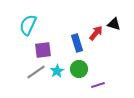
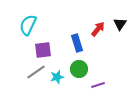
black triangle: moved 6 px right; rotated 48 degrees clockwise
red arrow: moved 2 px right, 4 px up
cyan star: moved 6 px down; rotated 16 degrees clockwise
